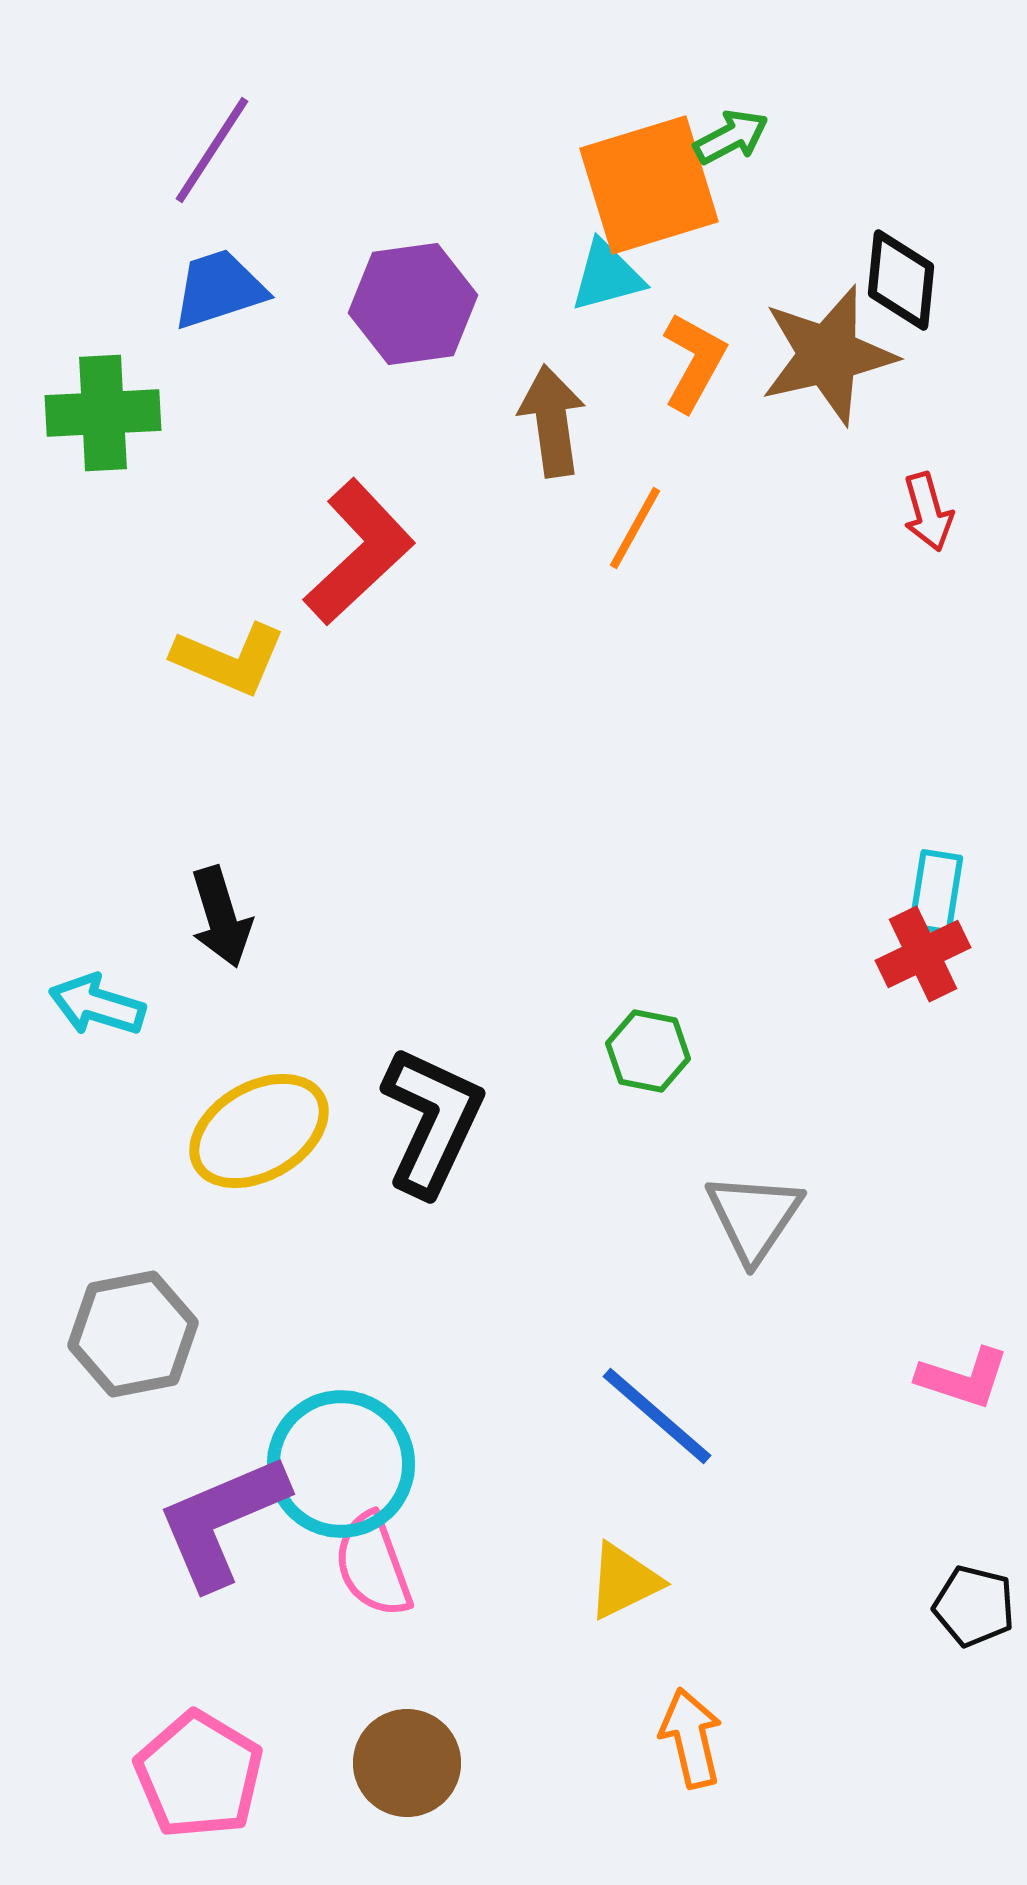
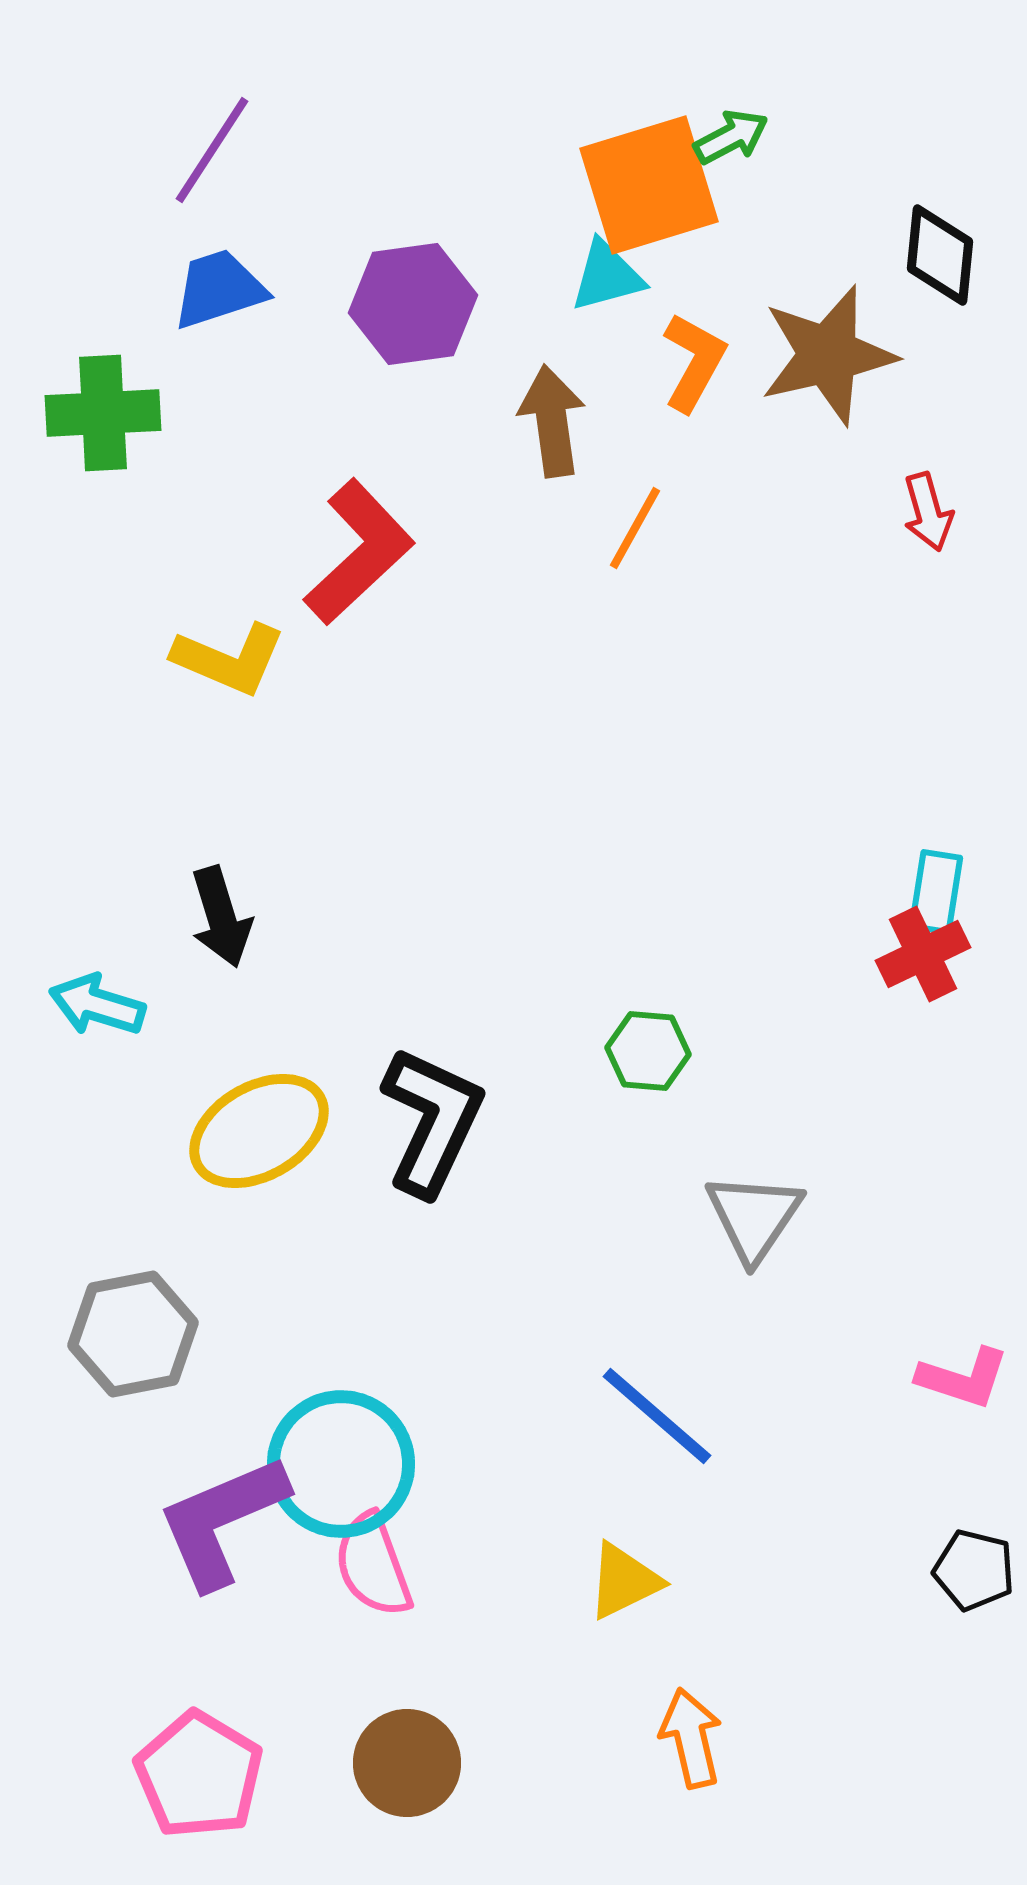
black diamond: moved 39 px right, 25 px up
green hexagon: rotated 6 degrees counterclockwise
black pentagon: moved 36 px up
